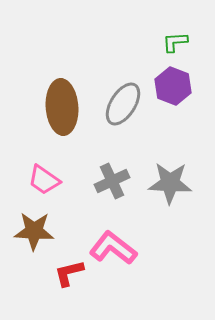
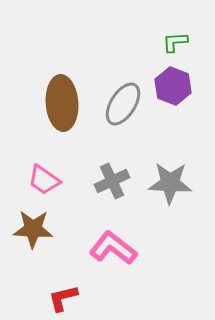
brown ellipse: moved 4 px up
brown star: moved 1 px left, 2 px up
red L-shape: moved 6 px left, 25 px down
